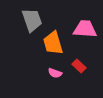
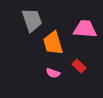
pink semicircle: moved 2 px left
